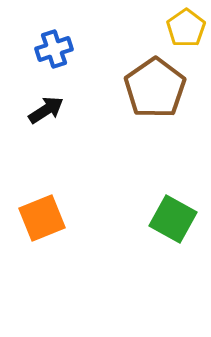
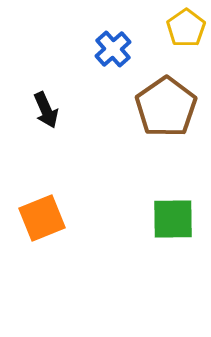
blue cross: moved 59 px right; rotated 24 degrees counterclockwise
brown pentagon: moved 11 px right, 19 px down
black arrow: rotated 99 degrees clockwise
green square: rotated 30 degrees counterclockwise
